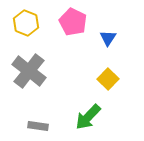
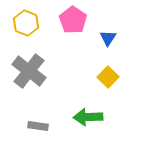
pink pentagon: moved 2 px up; rotated 8 degrees clockwise
yellow square: moved 2 px up
green arrow: rotated 44 degrees clockwise
